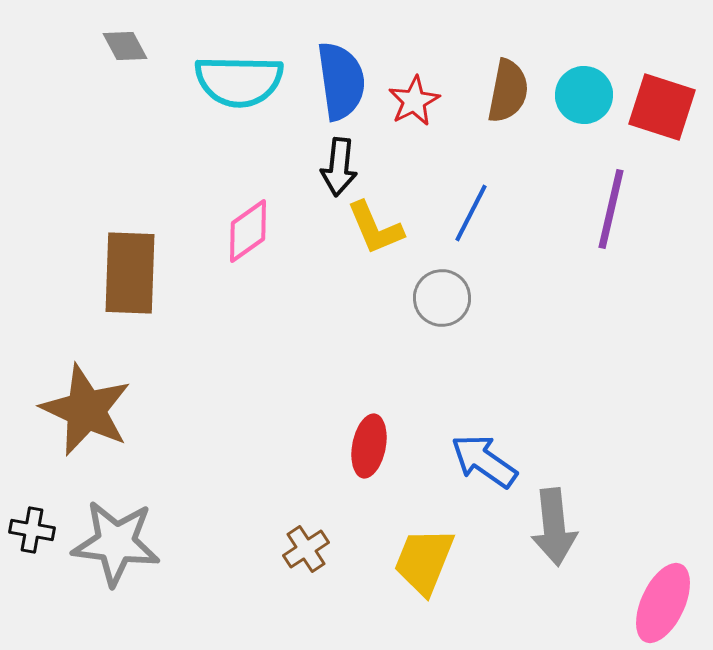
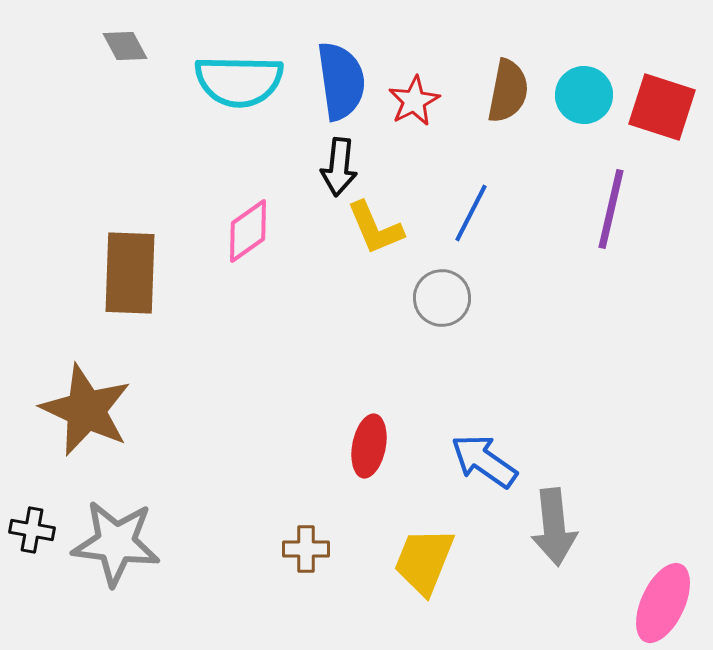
brown cross: rotated 33 degrees clockwise
